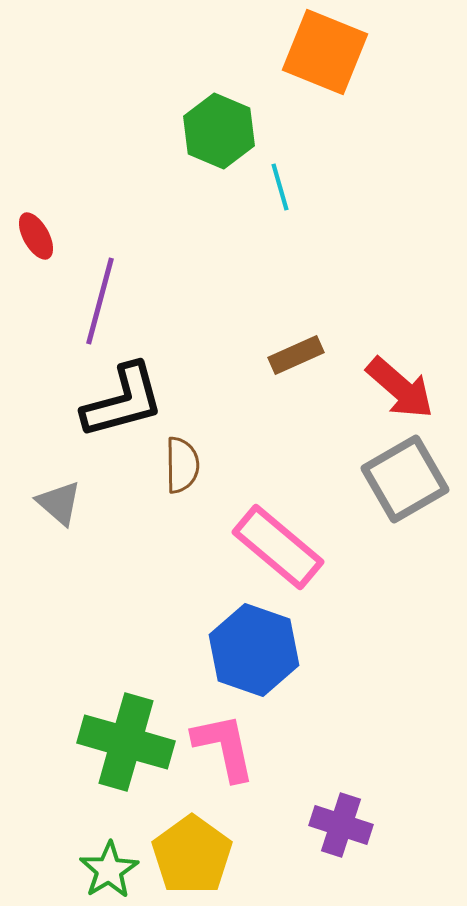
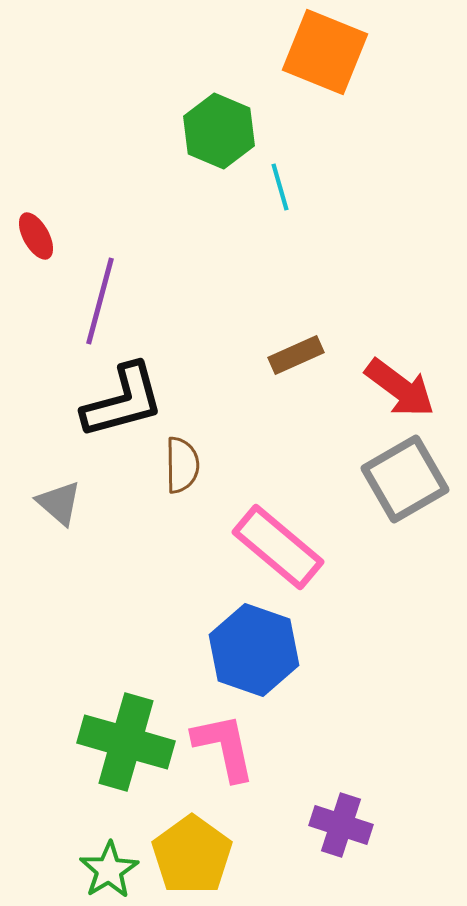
red arrow: rotated 4 degrees counterclockwise
